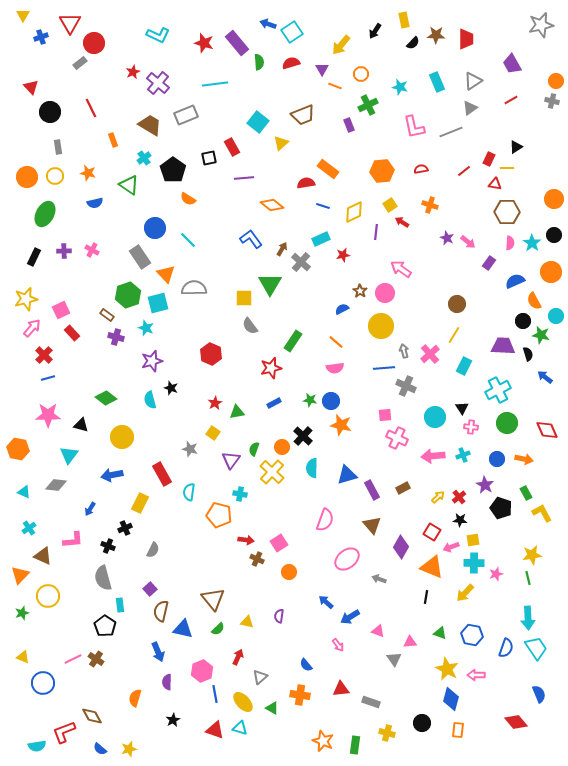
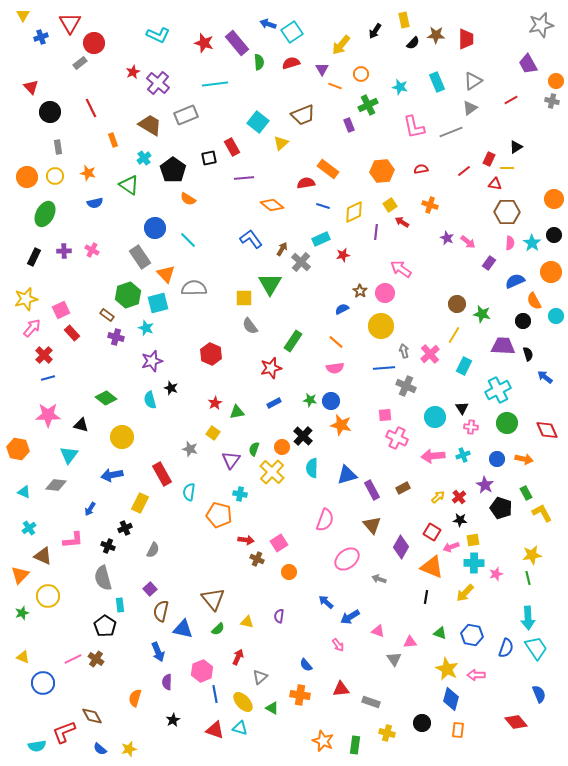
purple trapezoid at (512, 64): moved 16 px right
green star at (541, 335): moved 59 px left, 21 px up
